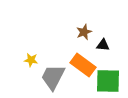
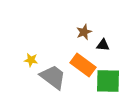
gray trapezoid: rotated 100 degrees clockwise
